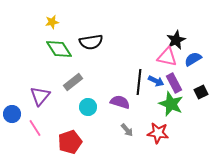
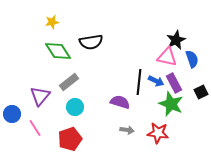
green diamond: moved 1 px left, 2 px down
blue semicircle: moved 1 px left; rotated 102 degrees clockwise
gray rectangle: moved 4 px left
cyan circle: moved 13 px left
gray arrow: rotated 40 degrees counterclockwise
red pentagon: moved 3 px up
